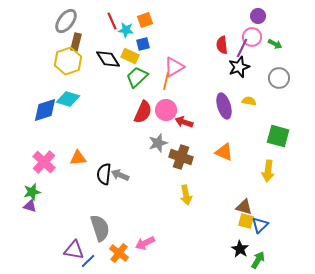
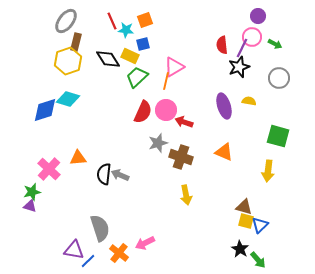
pink cross at (44, 162): moved 5 px right, 7 px down
green arrow at (258, 260): rotated 108 degrees clockwise
